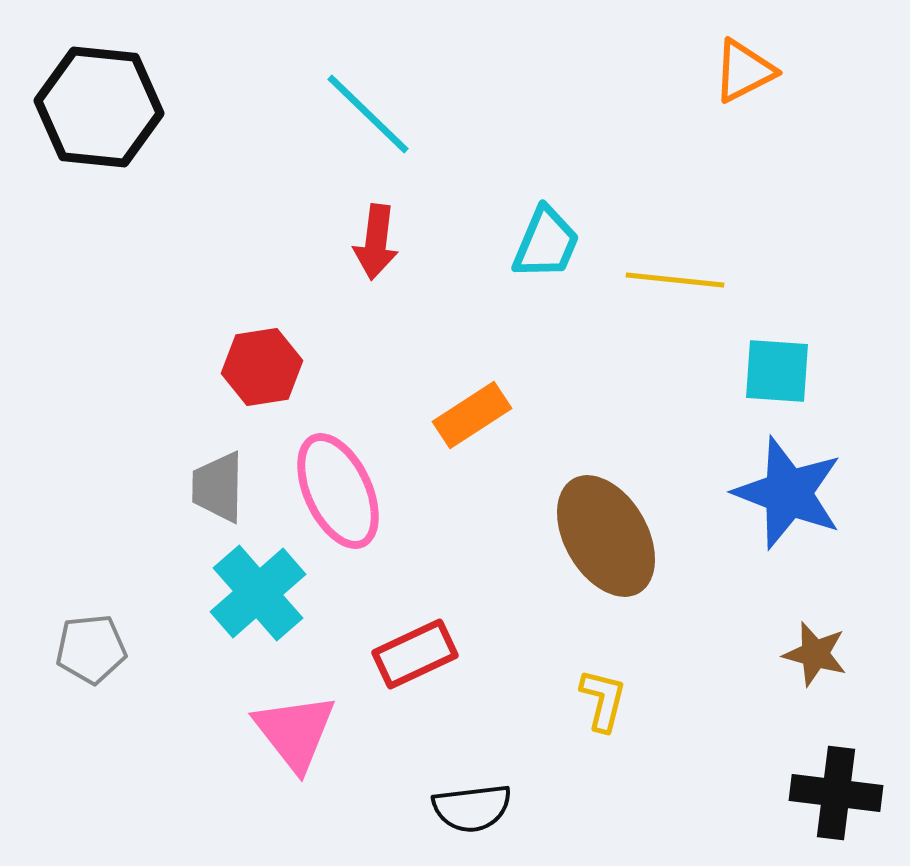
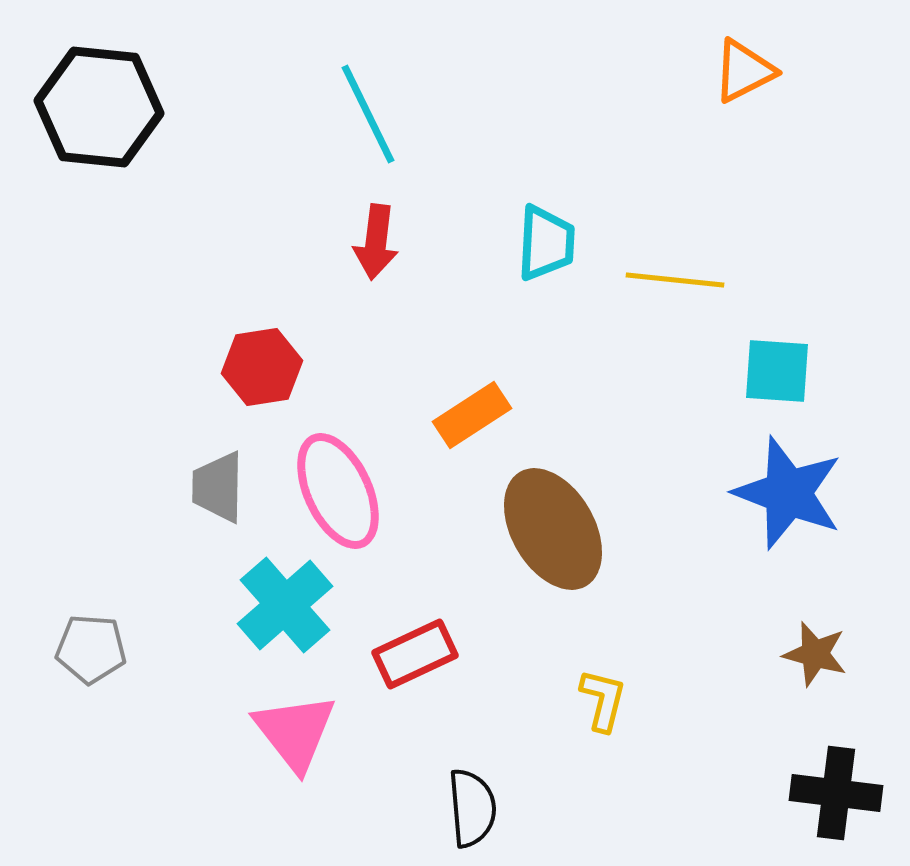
cyan line: rotated 20 degrees clockwise
cyan trapezoid: rotated 20 degrees counterclockwise
brown ellipse: moved 53 px left, 7 px up
cyan cross: moved 27 px right, 12 px down
gray pentagon: rotated 10 degrees clockwise
black semicircle: rotated 88 degrees counterclockwise
